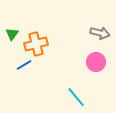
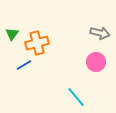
orange cross: moved 1 px right, 1 px up
